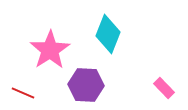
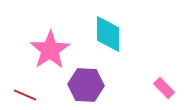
cyan diamond: rotated 21 degrees counterclockwise
red line: moved 2 px right, 2 px down
